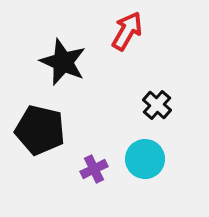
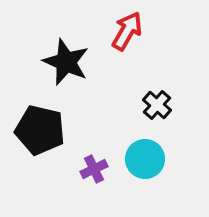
black star: moved 3 px right
